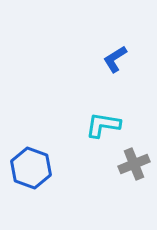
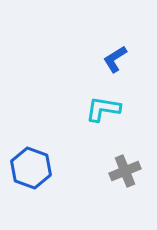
cyan L-shape: moved 16 px up
gray cross: moved 9 px left, 7 px down
